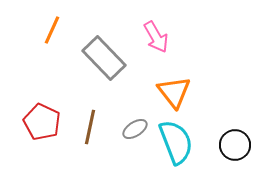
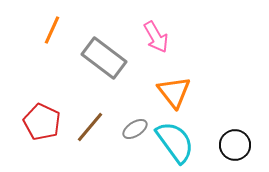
gray rectangle: rotated 9 degrees counterclockwise
brown line: rotated 28 degrees clockwise
cyan semicircle: moved 1 px left; rotated 15 degrees counterclockwise
